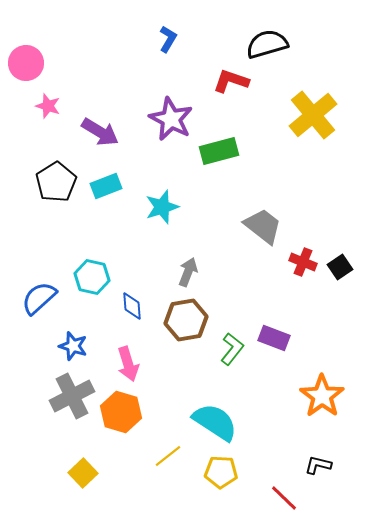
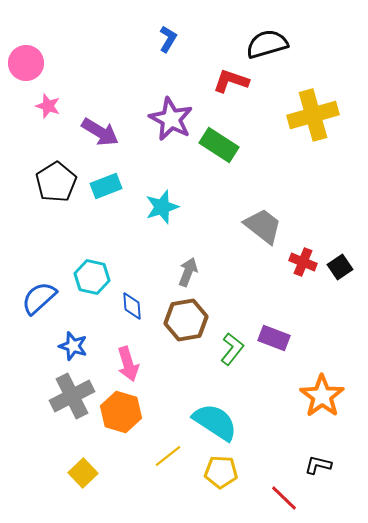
yellow cross: rotated 24 degrees clockwise
green rectangle: moved 6 px up; rotated 48 degrees clockwise
